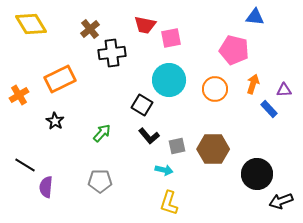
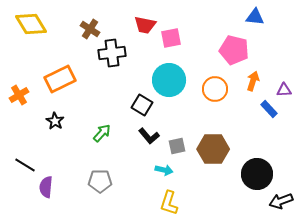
brown cross: rotated 18 degrees counterclockwise
orange arrow: moved 3 px up
